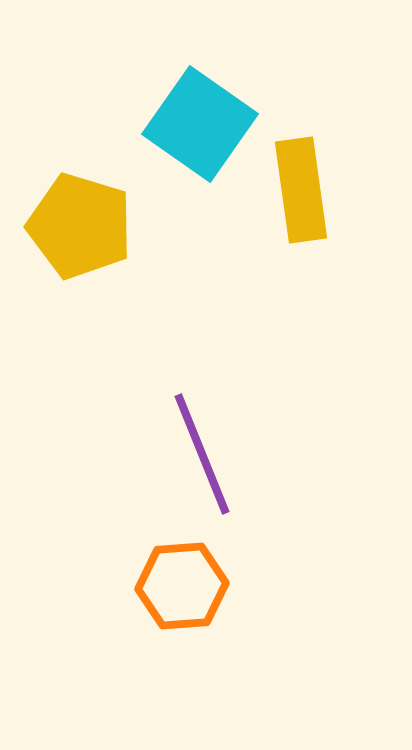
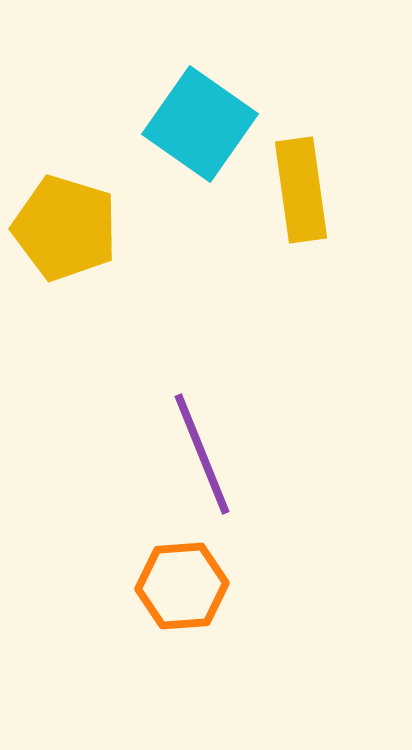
yellow pentagon: moved 15 px left, 2 px down
